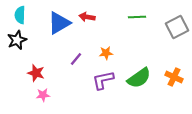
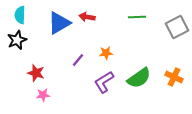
purple line: moved 2 px right, 1 px down
purple L-shape: moved 1 px right, 2 px down; rotated 20 degrees counterclockwise
